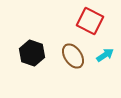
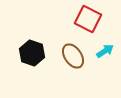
red square: moved 2 px left, 2 px up
cyan arrow: moved 4 px up
